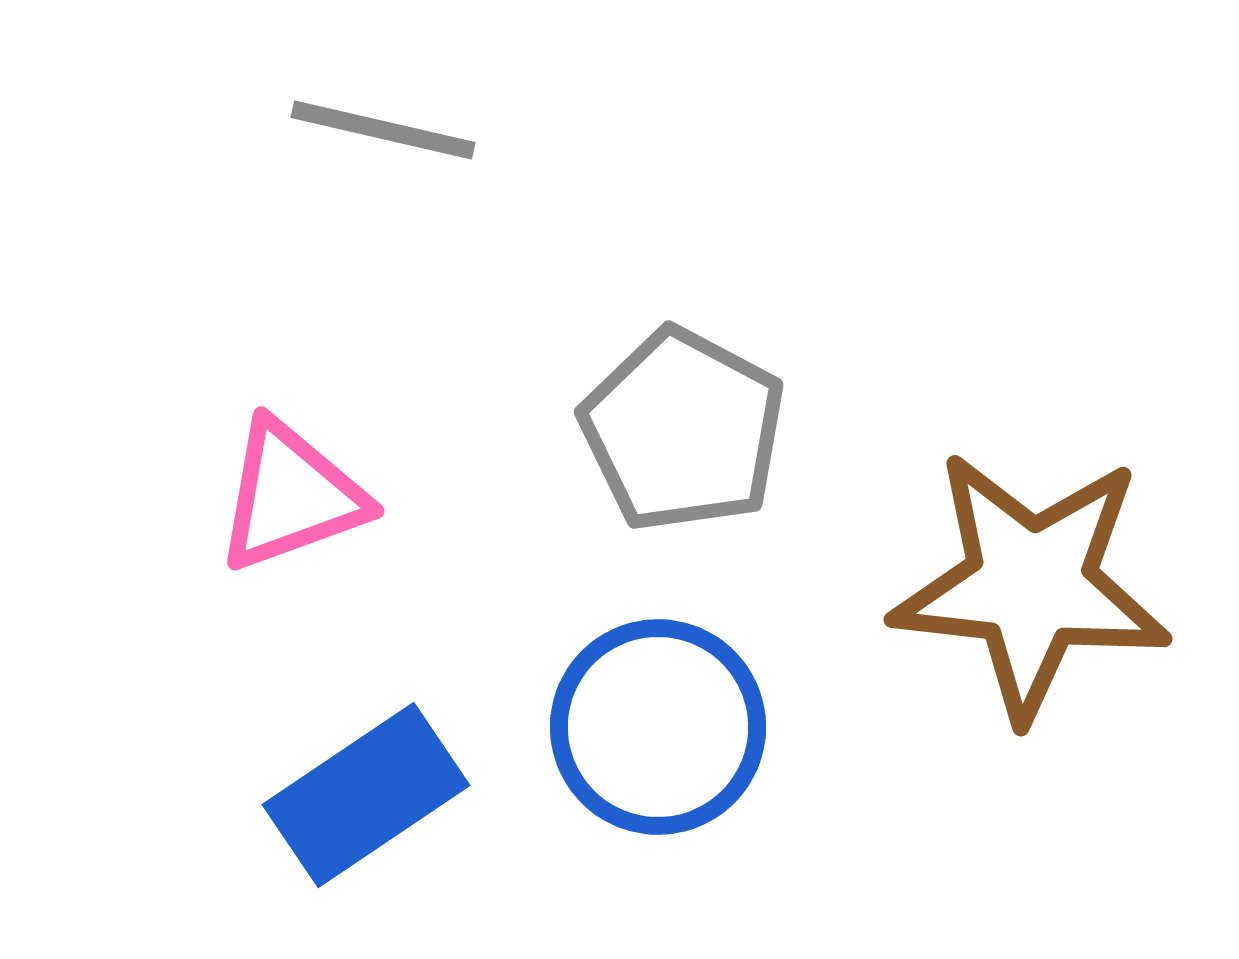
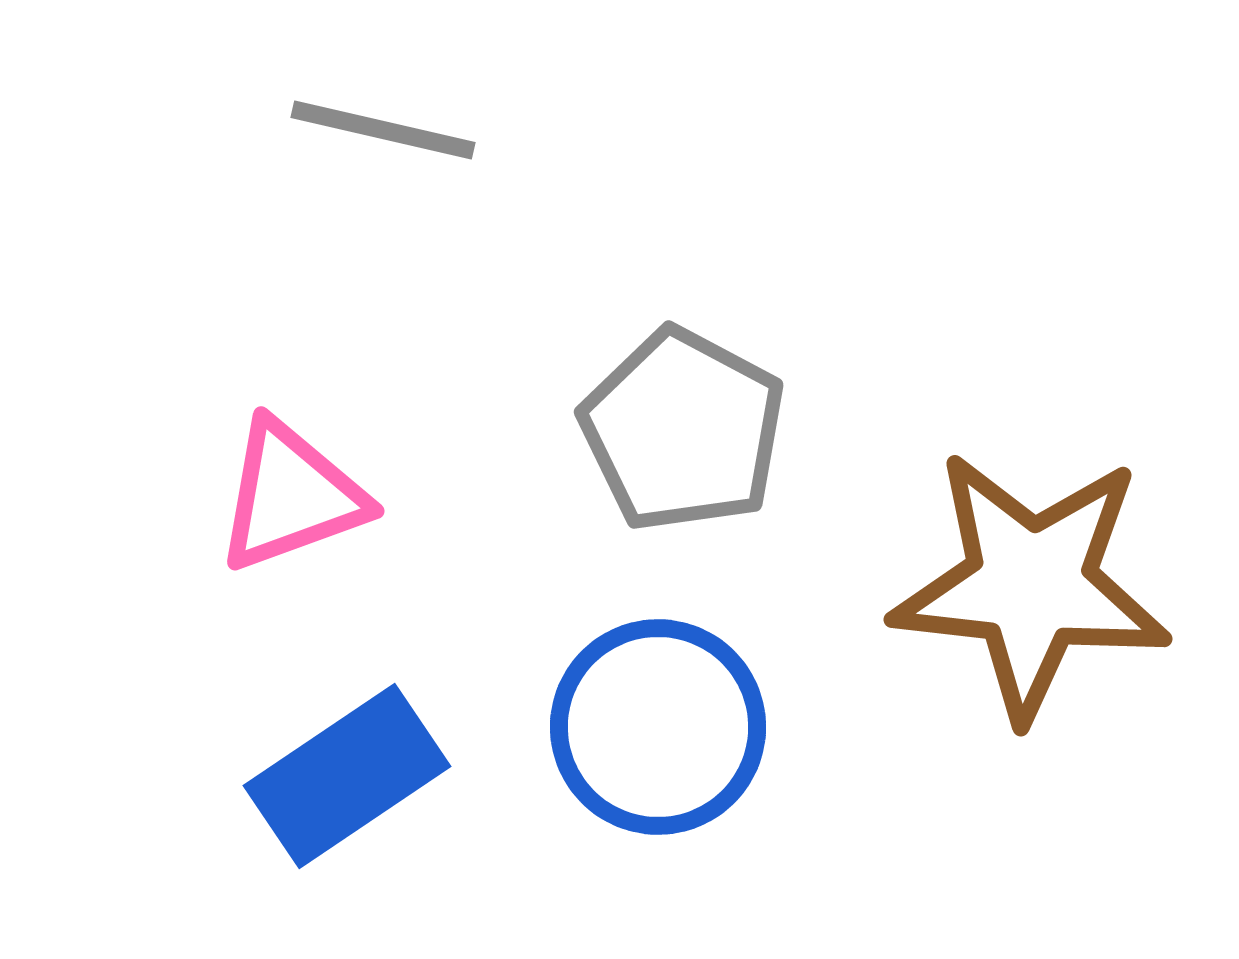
blue rectangle: moved 19 px left, 19 px up
